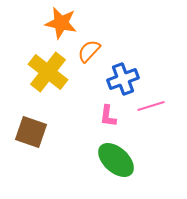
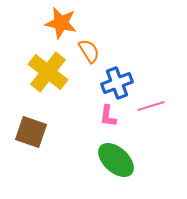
orange semicircle: rotated 105 degrees clockwise
blue cross: moved 6 px left, 4 px down
